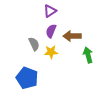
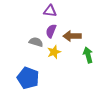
purple triangle: rotated 40 degrees clockwise
gray semicircle: moved 2 px right, 2 px up; rotated 48 degrees counterclockwise
yellow star: moved 3 px right; rotated 16 degrees counterclockwise
blue pentagon: moved 1 px right
